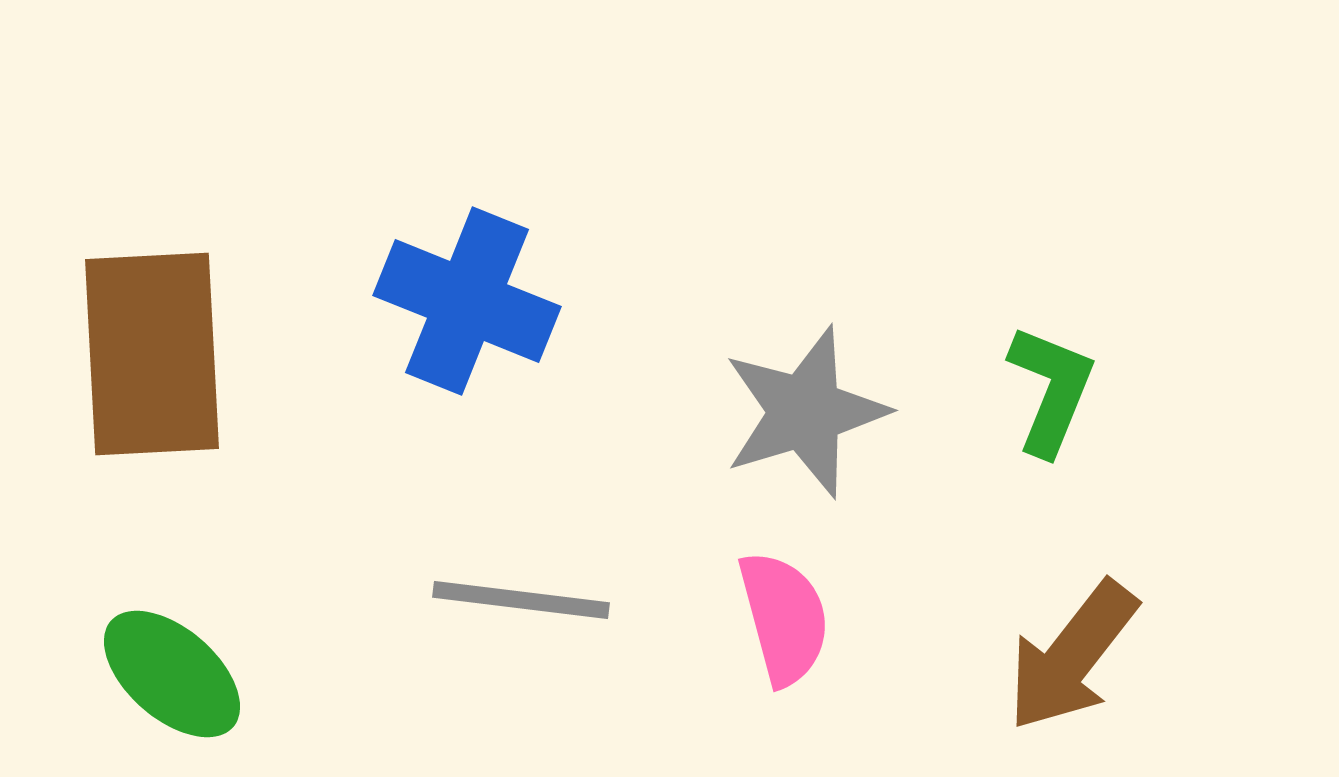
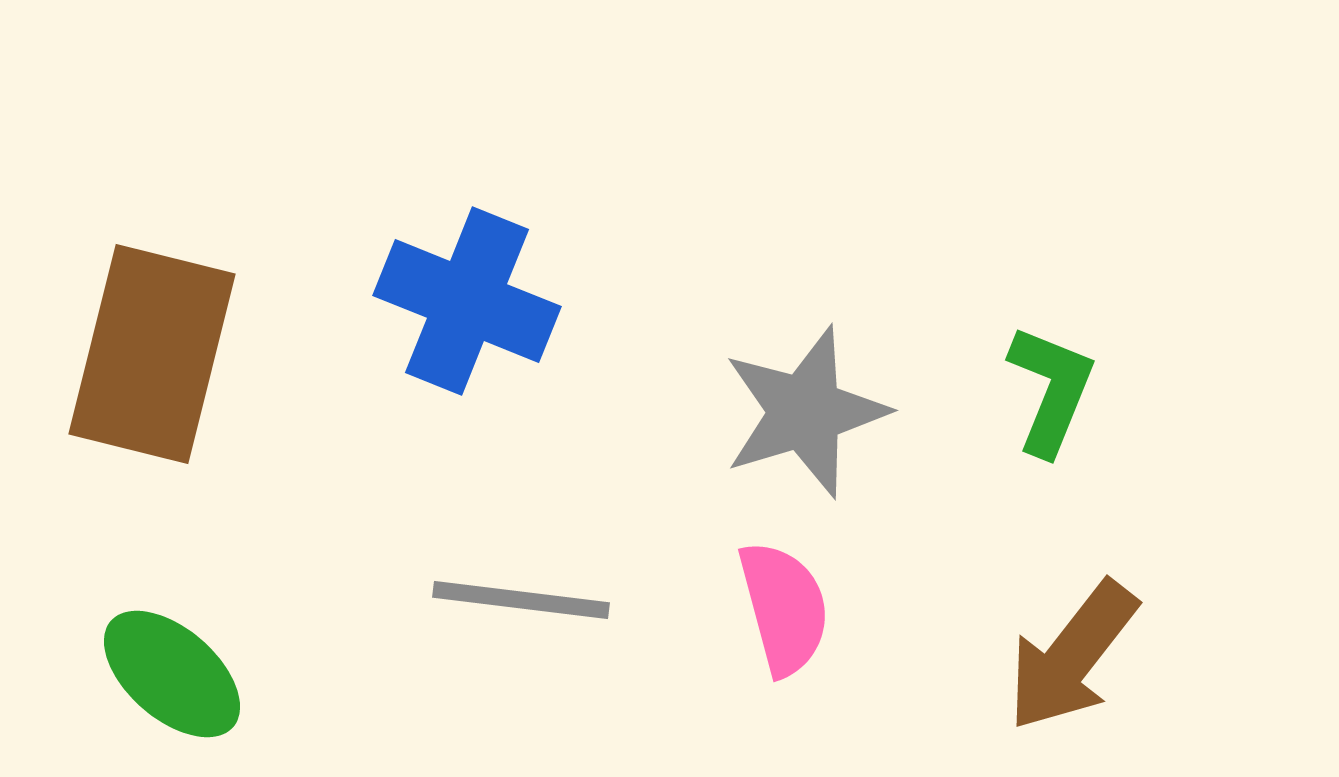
brown rectangle: rotated 17 degrees clockwise
pink semicircle: moved 10 px up
